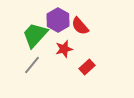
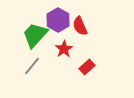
red semicircle: rotated 18 degrees clockwise
red star: rotated 18 degrees counterclockwise
gray line: moved 1 px down
